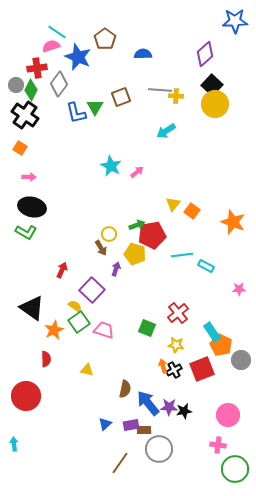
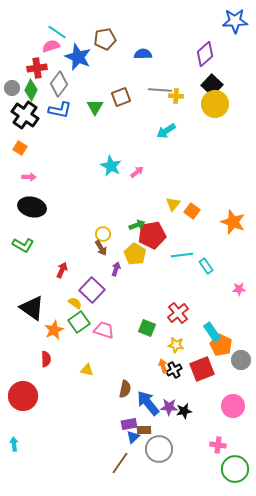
brown pentagon at (105, 39): rotated 25 degrees clockwise
gray circle at (16, 85): moved 4 px left, 3 px down
blue L-shape at (76, 113): moved 16 px left, 3 px up; rotated 65 degrees counterclockwise
green L-shape at (26, 232): moved 3 px left, 13 px down
yellow circle at (109, 234): moved 6 px left
yellow pentagon at (135, 254): rotated 15 degrees clockwise
cyan rectangle at (206, 266): rotated 28 degrees clockwise
yellow semicircle at (75, 306): moved 3 px up
red circle at (26, 396): moved 3 px left
pink circle at (228, 415): moved 5 px right, 9 px up
blue triangle at (105, 424): moved 28 px right, 13 px down
purple rectangle at (131, 425): moved 2 px left, 1 px up
